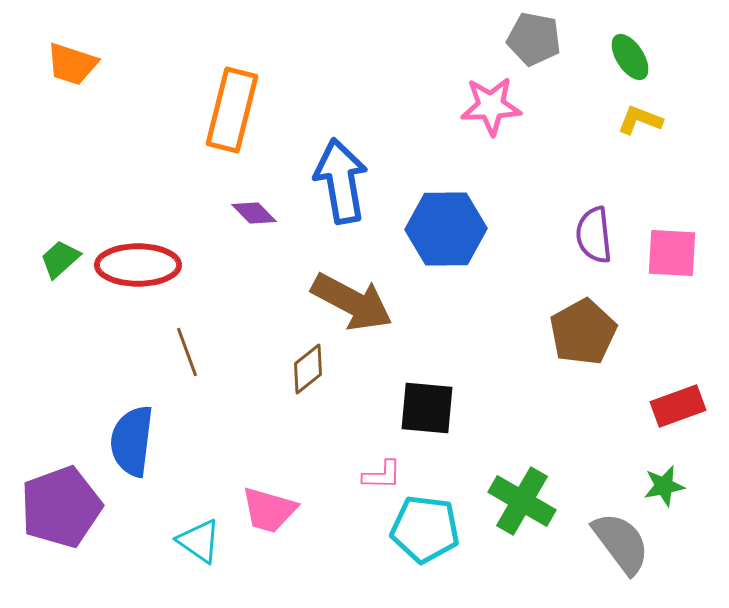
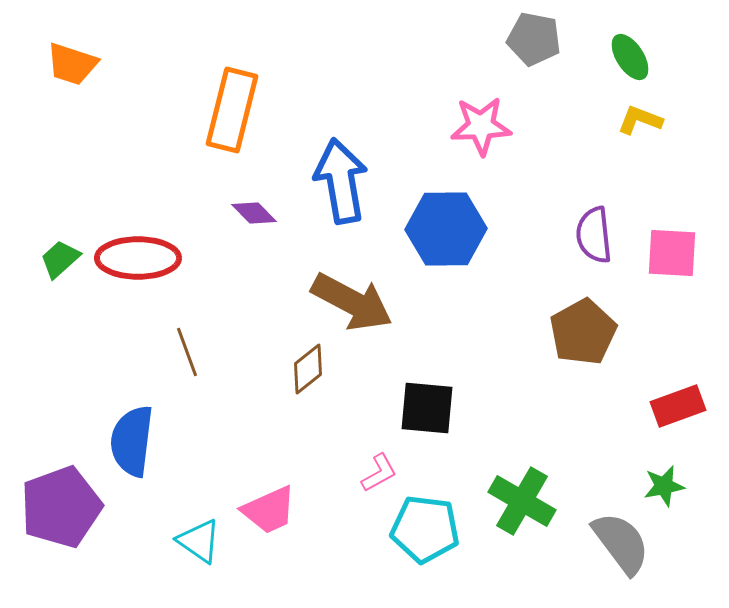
pink star: moved 10 px left, 20 px down
red ellipse: moved 7 px up
pink L-shape: moved 3 px left, 2 px up; rotated 30 degrees counterclockwise
pink trapezoid: rotated 40 degrees counterclockwise
